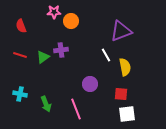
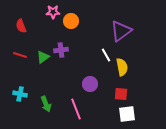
pink star: moved 1 px left
purple triangle: rotated 15 degrees counterclockwise
yellow semicircle: moved 3 px left
